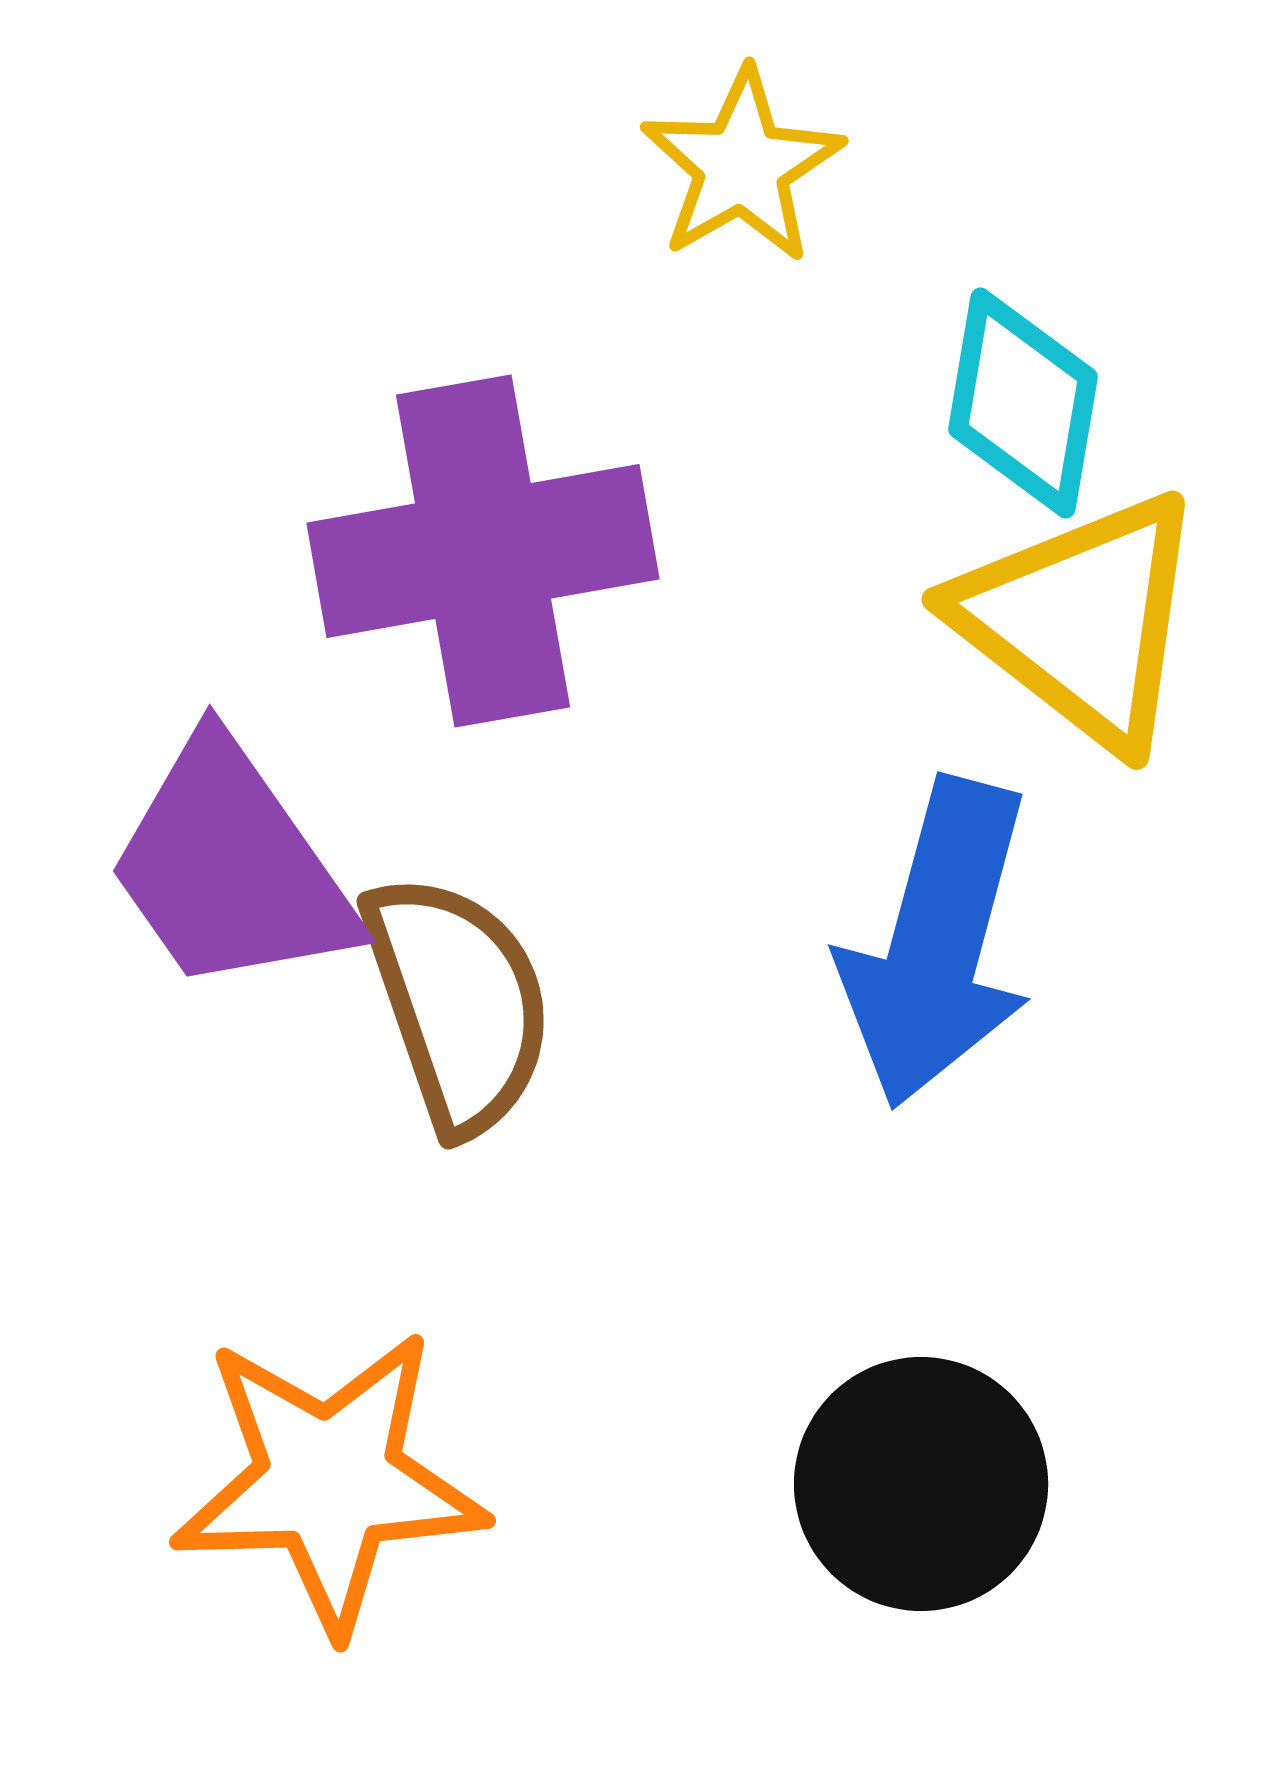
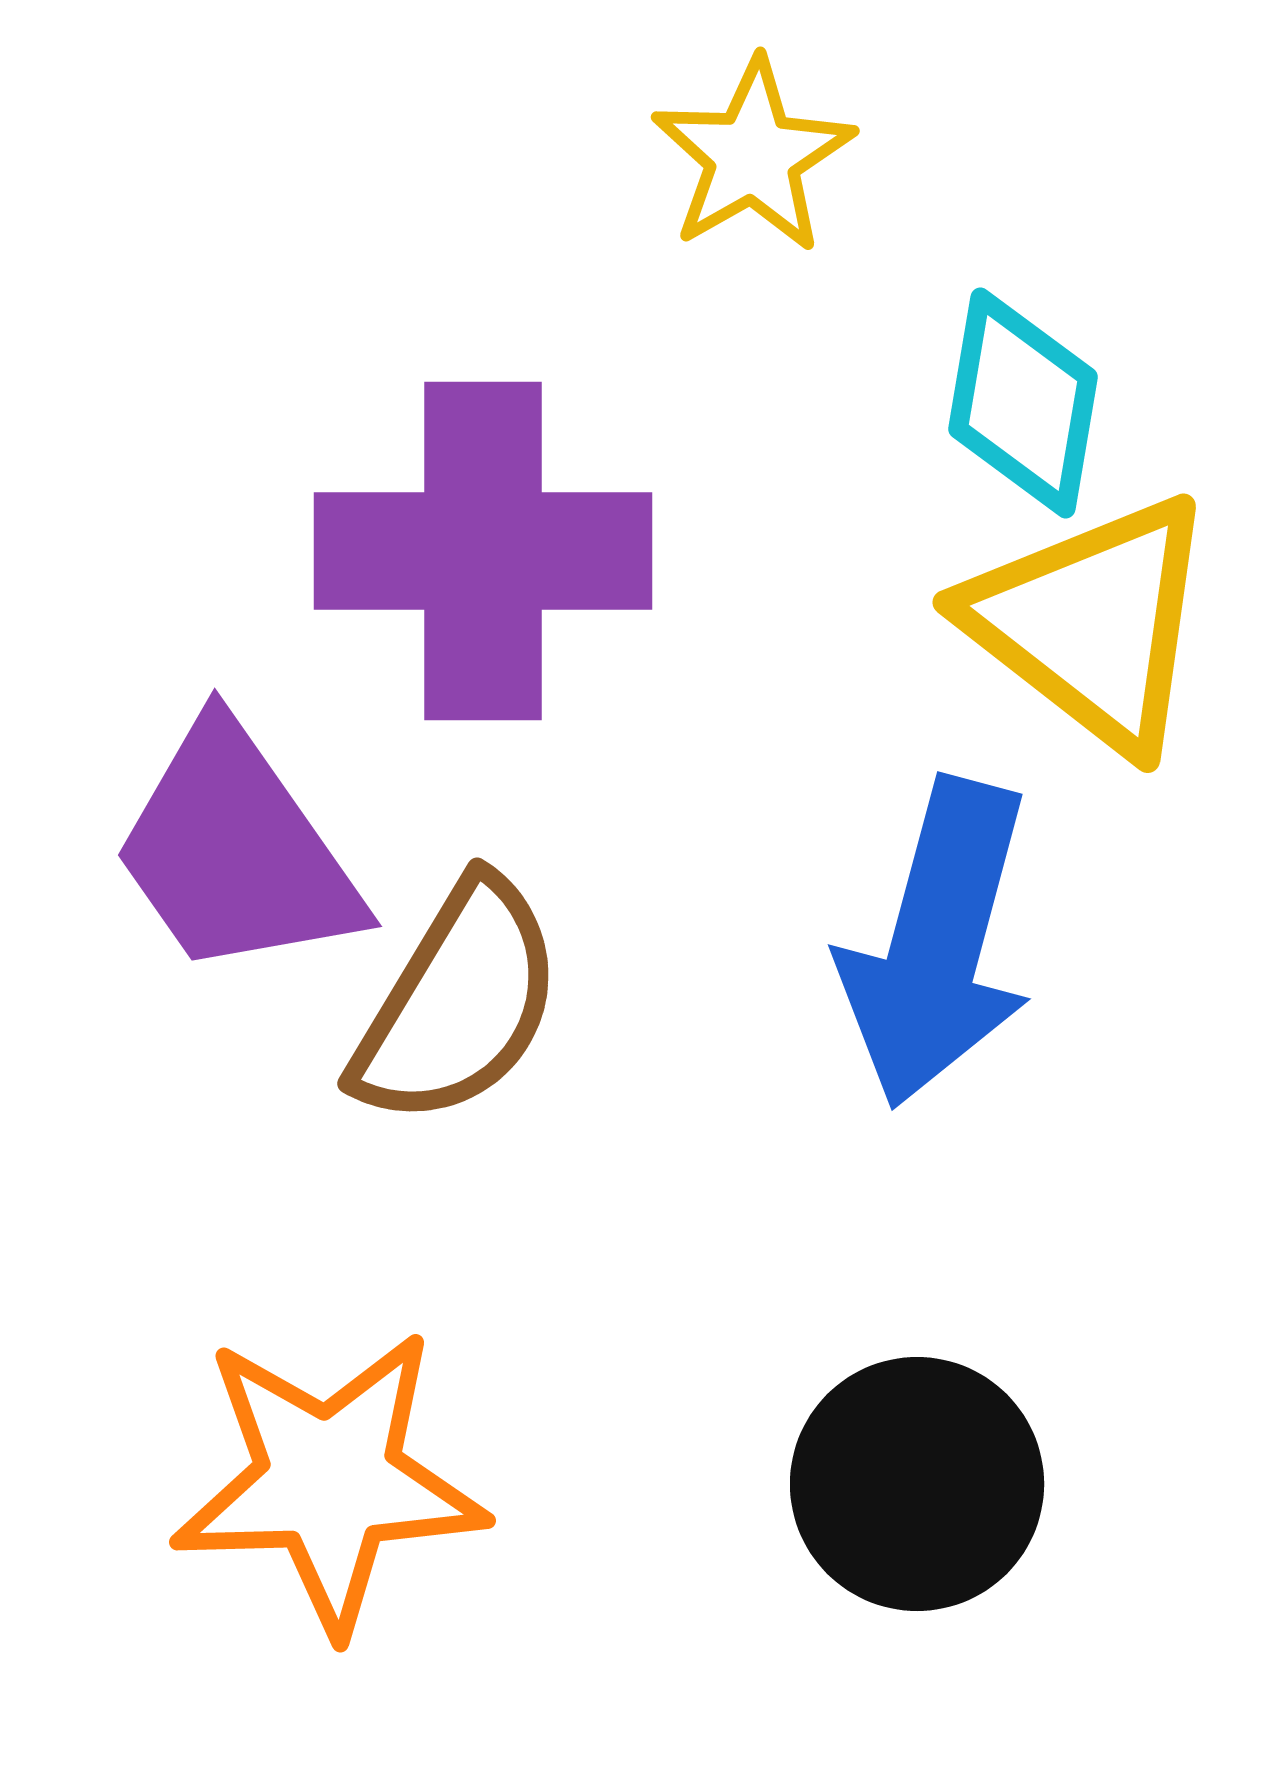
yellow star: moved 11 px right, 10 px up
purple cross: rotated 10 degrees clockwise
yellow triangle: moved 11 px right, 3 px down
purple trapezoid: moved 5 px right, 16 px up
brown semicircle: rotated 50 degrees clockwise
black circle: moved 4 px left
